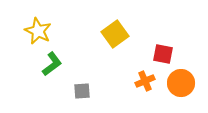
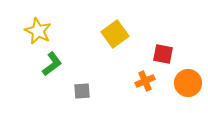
orange circle: moved 7 px right
